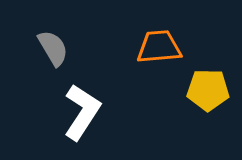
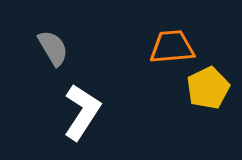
orange trapezoid: moved 13 px right
yellow pentagon: moved 2 px up; rotated 27 degrees counterclockwise
